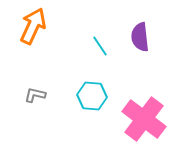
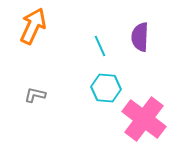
purple semicircle: rotated 8 degrees clockwise
cyan line: rotated 10 degrees clockwise
cyan hexagon: moved 14 px right, 8 px up
